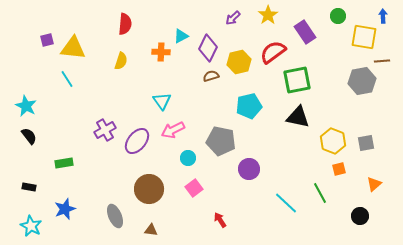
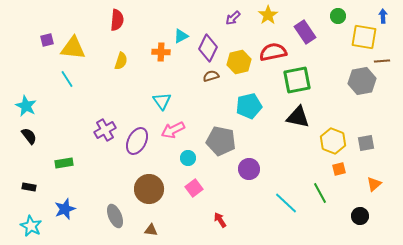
red semicircle at (125, 24): moved 8 px left, 4 px up
red semicircle at (273, 52): rotated 24 degrees clockwise
purple ellipse at (137, 141): rotated 12 degrees counterclockwise
